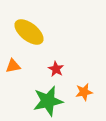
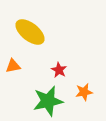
yellow ellipse: moved 1 px right
red star: moved 3 px right, 1 px down
